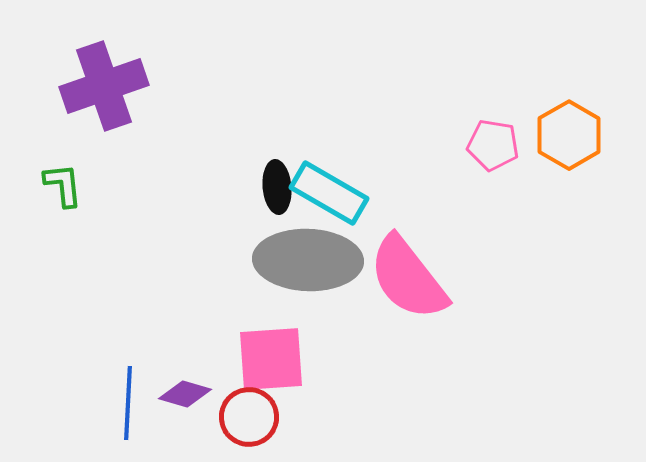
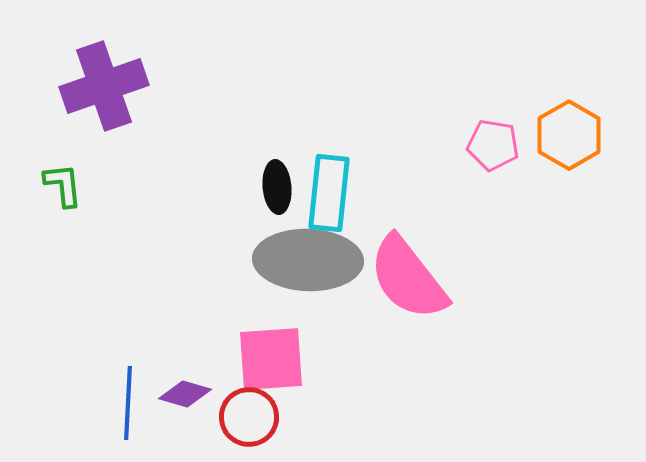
cyan rectangle: rotated 66 degrees clockwise
